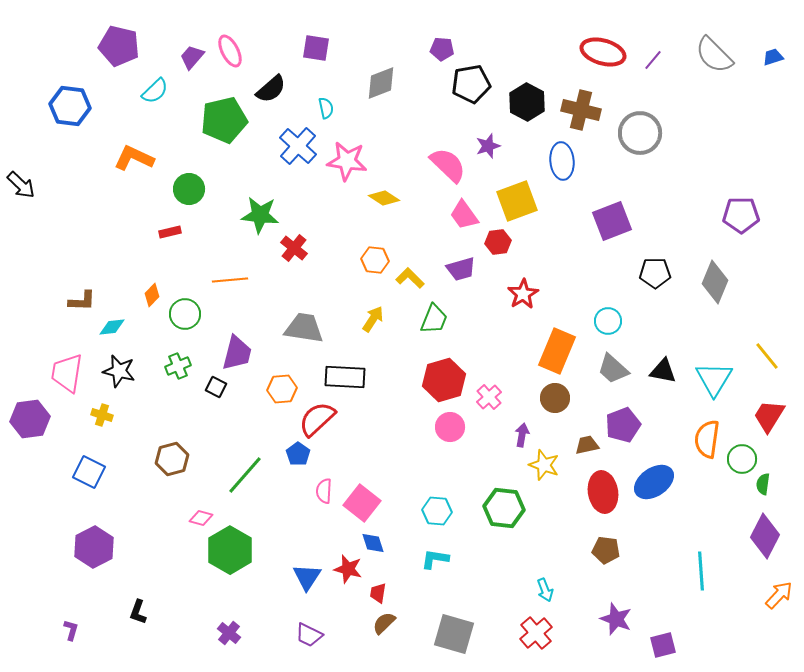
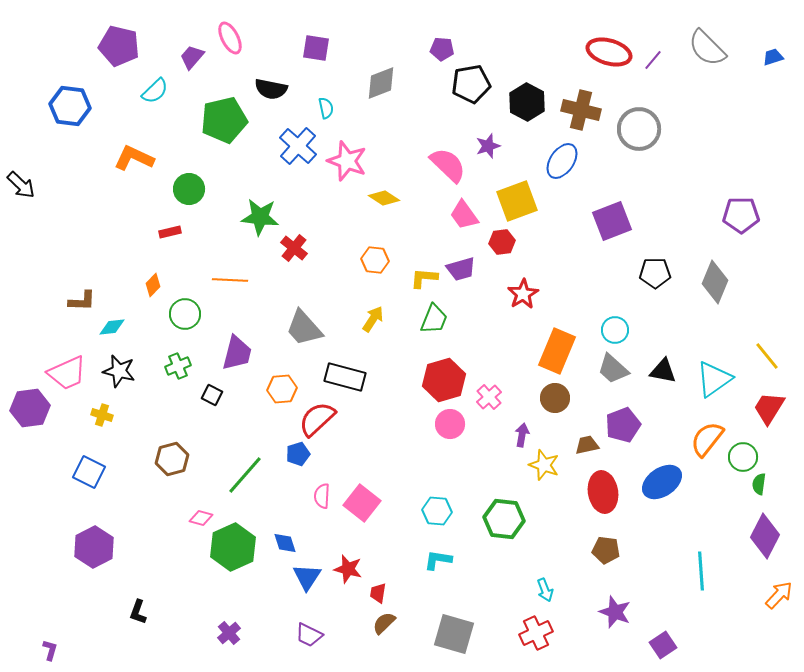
pink ellipse at (230, 51): moved 13 px up
red ellipse at (603, 52): moved 6 px right
gray semicircle at (714, 55): moved 7 px left, 7 px up
black semicircle at (271, 89): rotated 52 degrees clockwise
gray circle at (640, 133): moved 1 px left, 4 px up
pink star at (347, 161): rotated 12 degrees clockwise
blue ellipse at (562, 161): rotated 39 degrees clockwise
green star at (260, 215): moved 2 px down
red hexagon at (498, 242): moved 4 px right
yellow L-shape at (410, 278): moved 14 px right; rotated 40 degrees counterclockwise
orange line at (230, 280): rotated 8 degrees clockwise
orange diamond at (152, 295): moved 1 px right, 10 px up
cyan circle at (608, 321): moved 7 px right, 9 px down
gray trapezoid at (304, 328): rotated 141 degrees counterclockwise
pink trapezoid at (67, 373): rotated 123 degrees counterclockwise
black rectangle at (345, 377): rotated 12 degrees clockwise
cyan triangle at (714, 379): rotated 24 degrees clockwise
black square at (216, 387): moved 4 px left, 8 px down
red trapezoid at (769, 416): moved 8 px up
purple hexagon at (30, 419): moved 11 px up
pink circle at (450, 427): moved 3 px up
orange semicircle at (707, 439): rotated 30 degrees clockwise
blue pentagon at (298, 454): rotated 20 degrees clockwise
green circle at (742, 459): moved 1 px right, 2 px up
blue ellipse at (654, 482): moved 8 px right
green semicircle at (763, 484): moved 4 px left
pink semicircle at (324, 491): moved 2 px left, 5 px down
green hexagon at (504, 508): moved 11 px down
blue diamond at (373, 543): moved 88 px left
green hexagon at (230, 550): moved 3 px right, 3 px up; rotated 6 degrees clockwise
cyan L-shape at (435, 559): moved 3 px right, 1 px down
purple star at (616, 619): moved 1 px left, 7 px up
purple L-shape at (71, 630): moved 21 px left, 20 px down
purple cross at (229, 633): rotated 10 degrees clockwise
red cross at (536, 633): rotated 16 degrees clockwise
purple square at (663, 645): rotated 20 degrees counterclockwise
